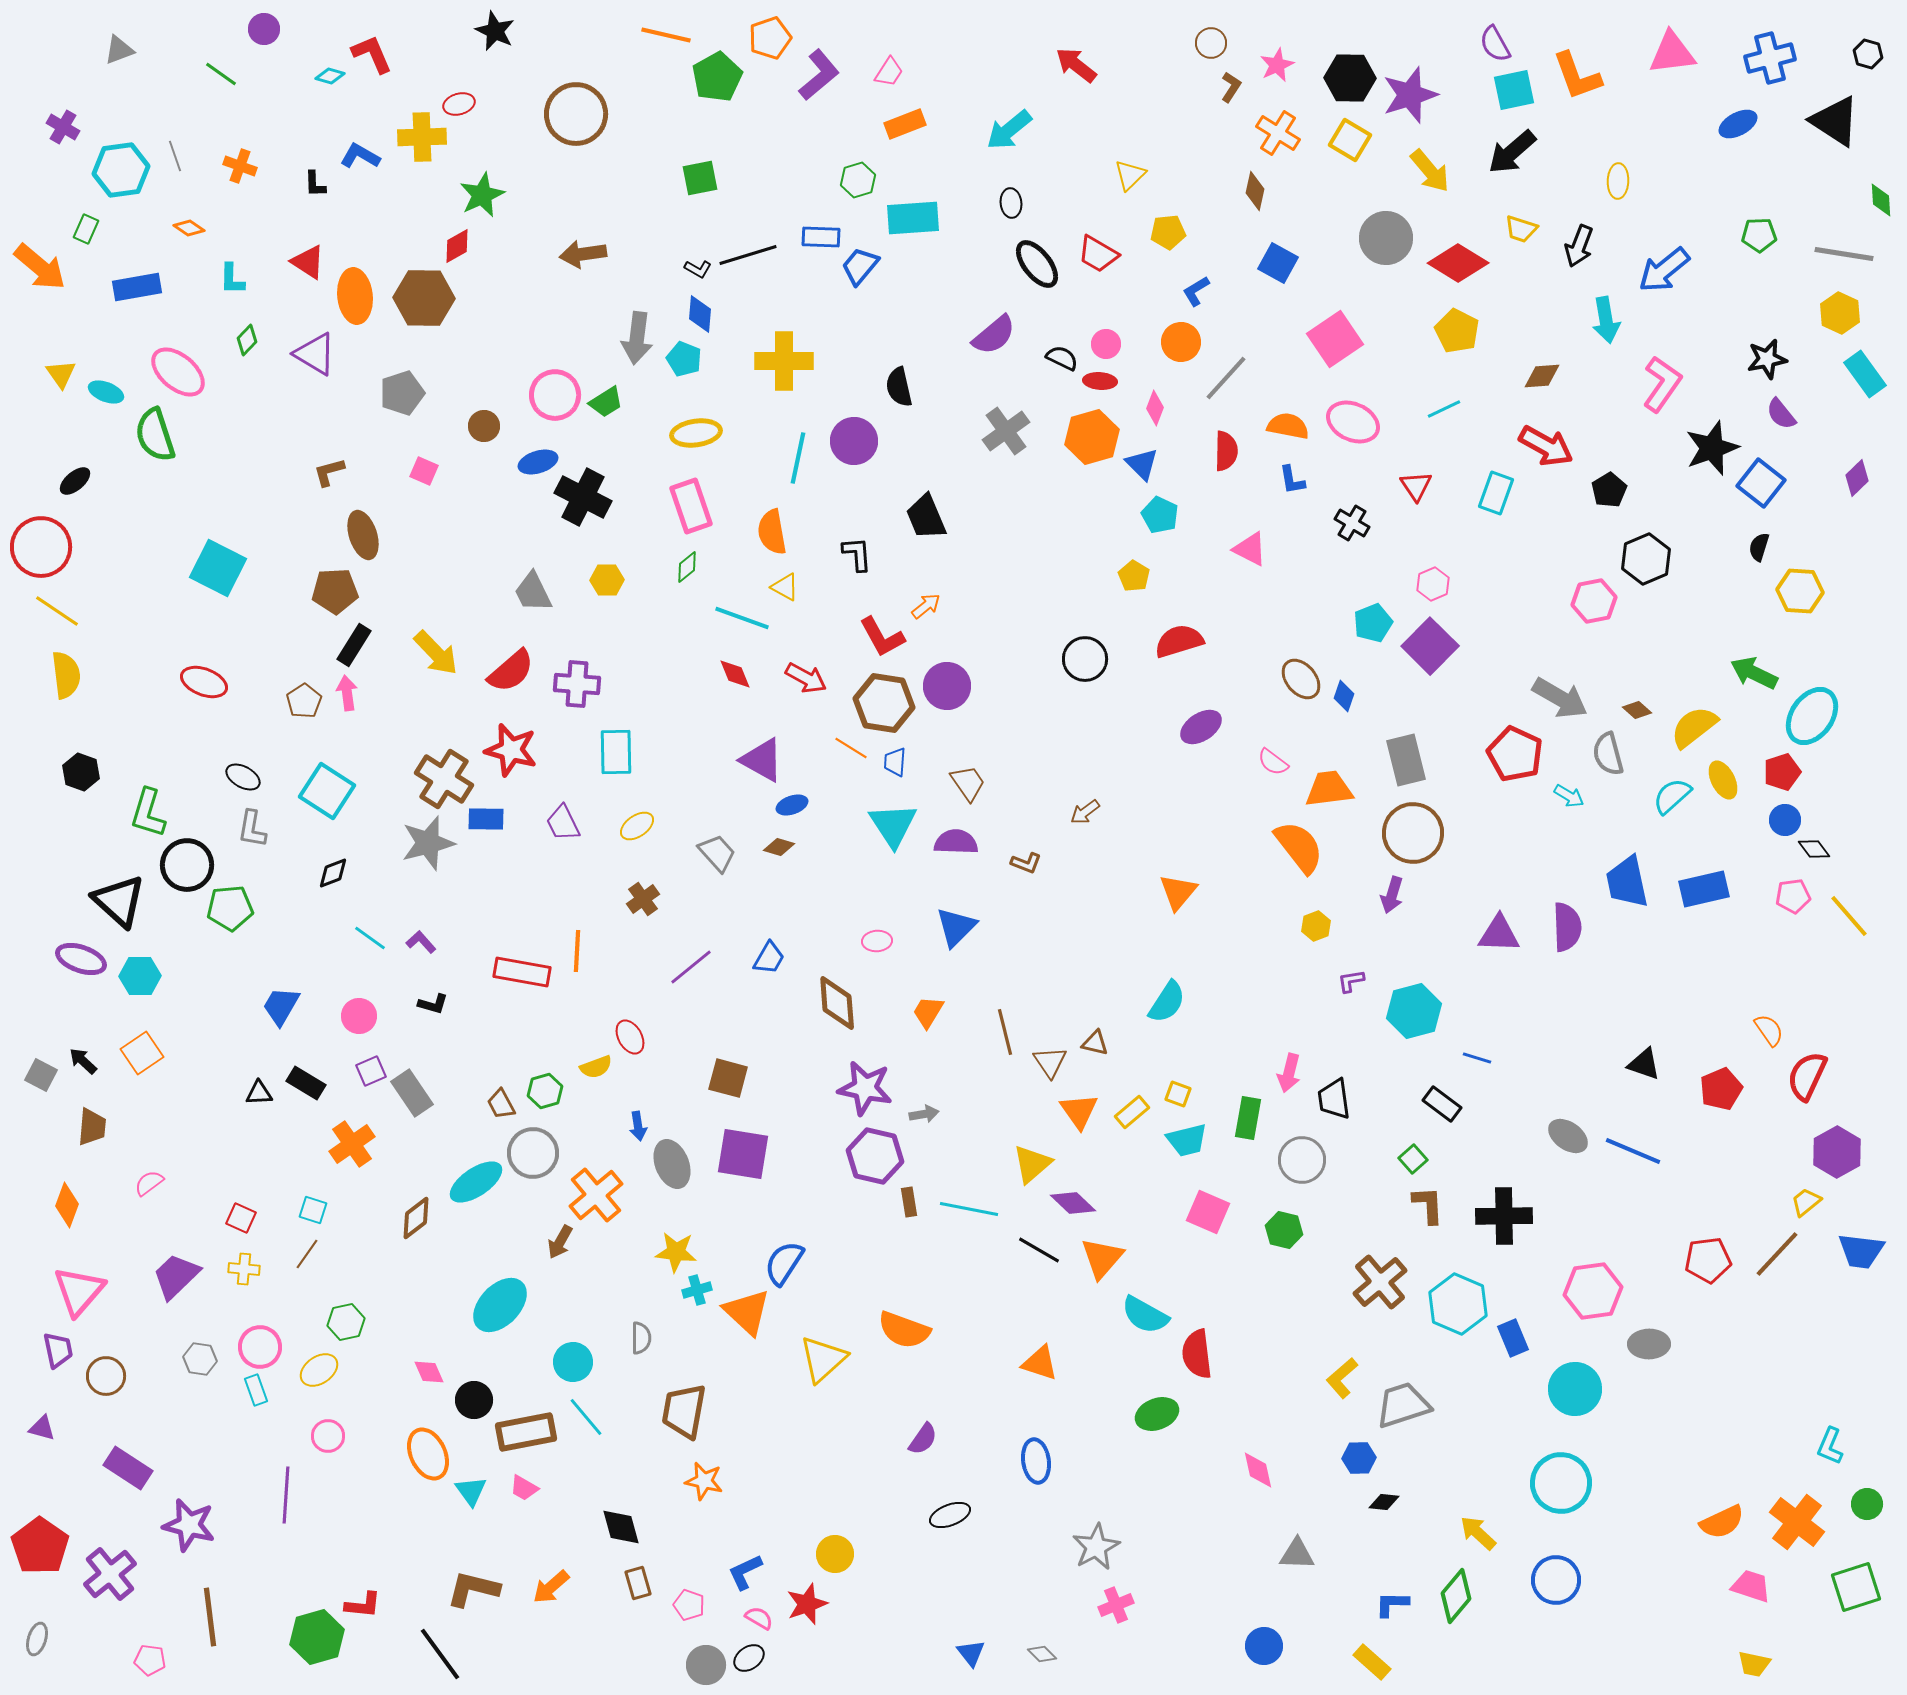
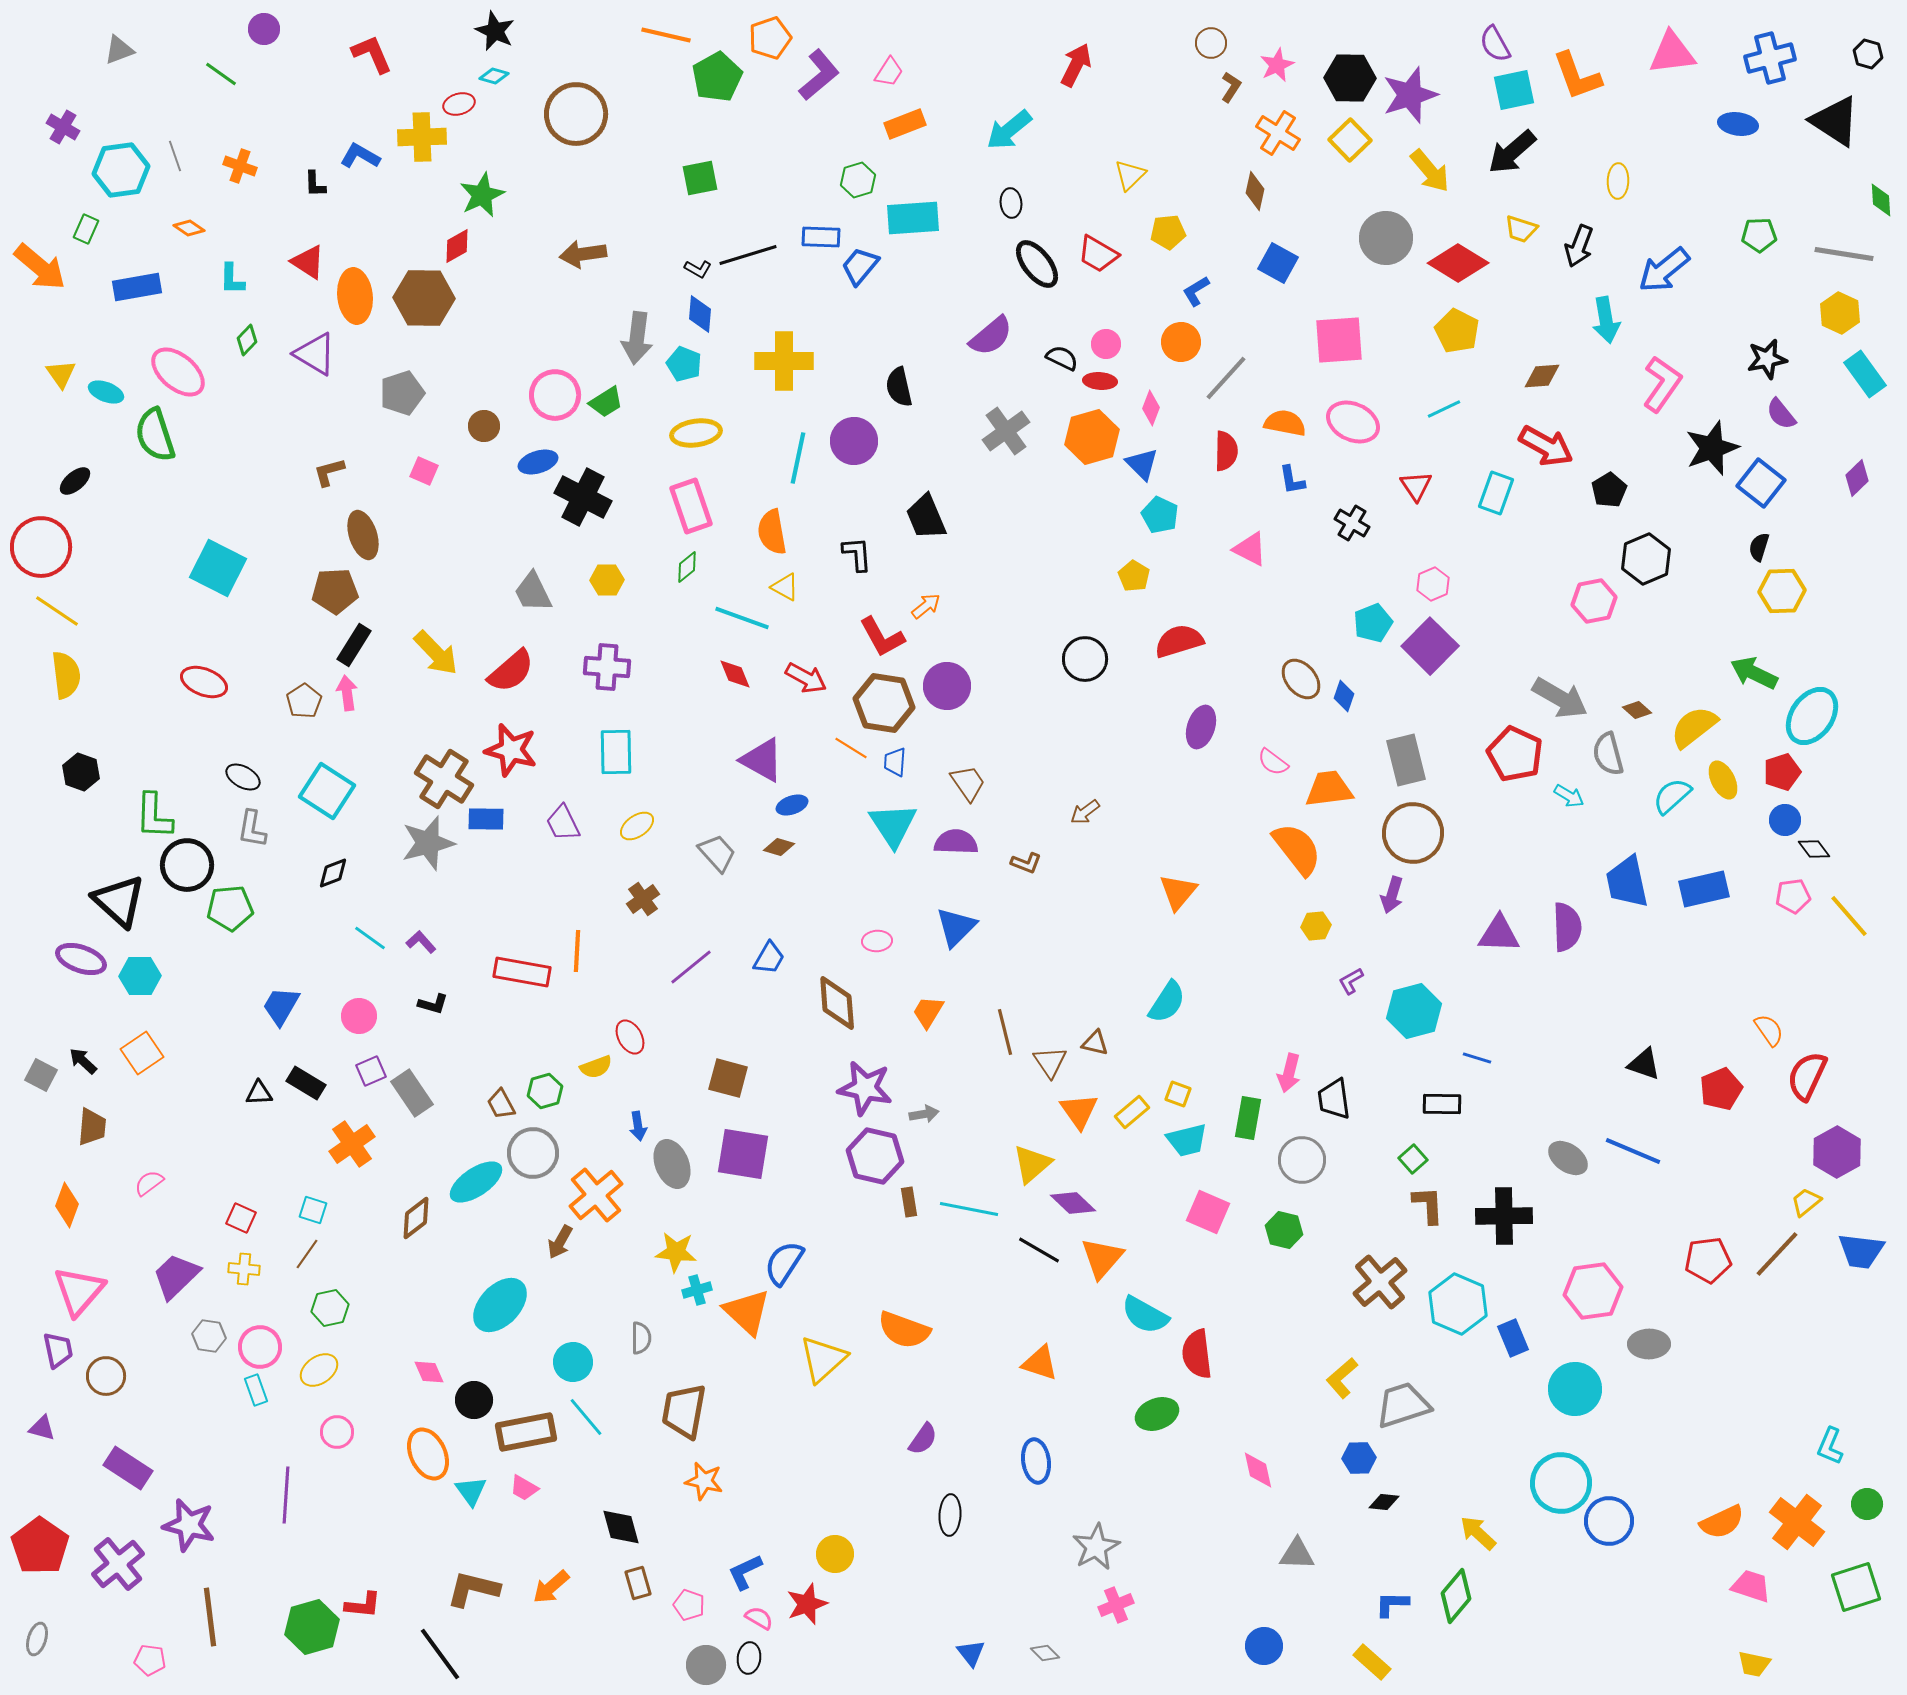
red arrow at (1076, 65): rotated 78 degrees clockwise
cyan diamond at (330, 76): moved 164 px right
blue ellipse at (1738, 124): rotated 36 degrees clockwise
yellow square at (1350, 140): rotated 15 degrees clockwise
purple semicircle at (994, 335): moved 3 px left, 1 px down
pink square at (1335, 339): moved 4 px right, 1 px down; rotated 30 degrees clockwise
cyan pentagon at (684, 359): moved 5 px down
pink diamond at (1155, 408): moved 4 px left
orange semicircle at (1288, 426): moved 3 px left, 3 px up
yellow hexagon at (1800, 591): moved 18 px left; rotated 6 degrees counterclockwise
purple cross at (577, 684): moved 30 px right, 17 px up
purple ellipse at (1201, 727): rotated 39 degrees counterclockwise
green L-shape at (148, 813): moved 6 px right, 3 px down; rotated 15 degrees counterclockwise
orange semicircle at (1299, 847): moved 2 px left, 2 px down
yellow hexagon at (1316, 926): rotated 16 degrees clockwise
purple L-shape at (1351, 981): rotated 20 degrees counterclockwise
black rectangle at (1442, 1104): rotated 36 degrees counterclockwise
gray ellipse at (1568, 1136): moved 22 px down
green hexagon at (346, 1322): moved 16 px left, 14 px up
gray hexagon at (200, 1359): moved 9 px right, 23 px up
pink circle at (328, 1436): moved 9 px right, 4 px up
black ellipse at (950, 1515): rotated 66 degrees counterclockwise
purple cross at (110, 1574): moved 8 px right, 10 px up
blue circle at (1556, 1580): moved 53 px right, 59 px up
green hexagon at (317, 1637): moved 5 px left, 10 px up
gray diamond at (1042, 1654): moved 3 px right, 1 px up
black ellipse at (749, 1658): rotated 48 degrees counterclockwise
